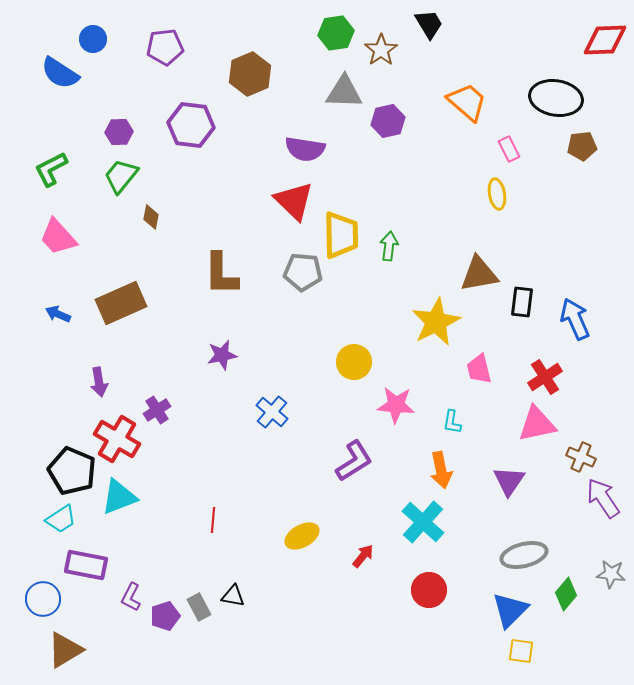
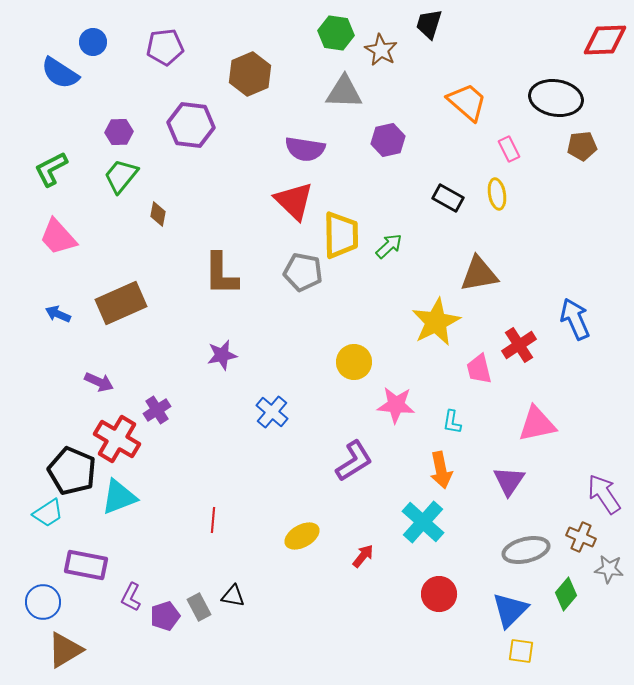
black trapezoid at (429, 24): rotated 132 degrees counterclockwise
green hexagon at (336, 33): rotated 16 degrees clockwise
blue circle at (93, 39): moved 3 px down
brown star at (381, 50): rotated 8 degrees counterclockwise
purple hexagon at (388, 121): moved 19 px down
brown diamond at (151, 217): moved 7 px right, 3 px up
green arrow at (389, 246): rotated 40 degrees clockwise
gray pentagon at (303, 272): rotated 6 degrees clockwise
black rectangle at (522, 302): moved 74 px left, 104 px up; rotated 68 degrees counterclockwise
red cross at (545, 377): moved 26 px left, 32 px up
purple arrow at (99, 382): rotated 56 degrees counterclockwise
brown cross at (581, 457): moved 80 px down
purple arrow at (603, 498): moved 1 px right, 4 px up
cyan trapezoid at (61, 519): moved 13 px left, 6 px up
gray ellipse at (524, 555): moved 2 px right, 5 px up
gray star at (611, 574): moved 2 px left, 5 px up
red circle at (429, 590): moved 10 px right, 4 px down
blue circle at (43, 599): moved 3 px down
